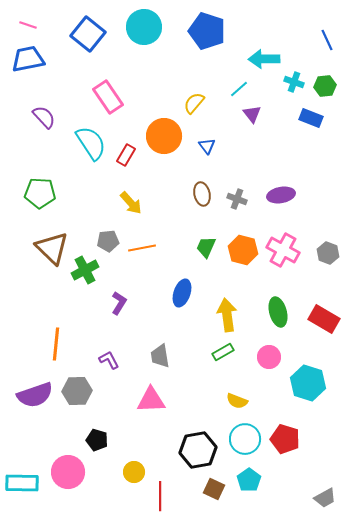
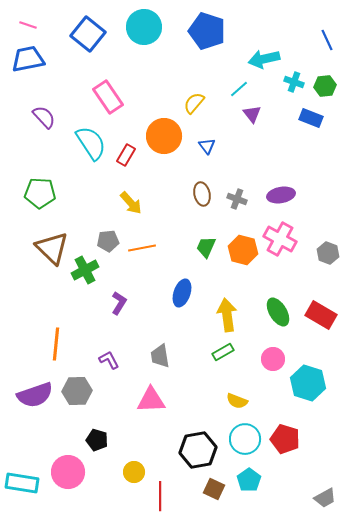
cyan arrow at (264, 59): rotated 12 degrees counterclockwise
pink cross at (283, 250): moved 3 px left, 11 px up
green ellipse at (278, 312): rotated 16 degrees counterclockwise
red rectangle at (324, 319): moved 3 px left, 4 px up
pink circle at (269, 357): moved 4 px right, 2 px down
cyan rectangle at (22, 483): rotated 8 degrees clockwise
